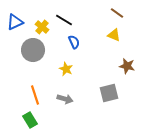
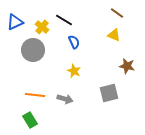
yellow star: moved 8 px right, 2 px down
orange line: rotated 66 degrees counterclockwise
